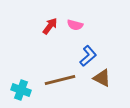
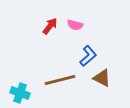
cyan cross: moved 1 px left, 3 px down
